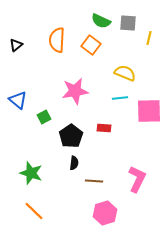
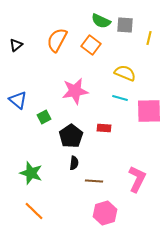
gray square: moved 3 px left, 2 px down
orange semicircle: rotated 25 degrees clockwise
cyan line: rotated 21 degrees clockwise
